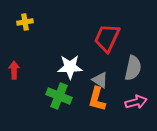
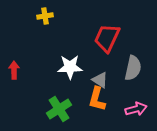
yellow cross: moved 20 px right, 6 px up
green cross: moved 13 px down; rotated 35 degrees clockwise
pink arrow: moved 7 px down
